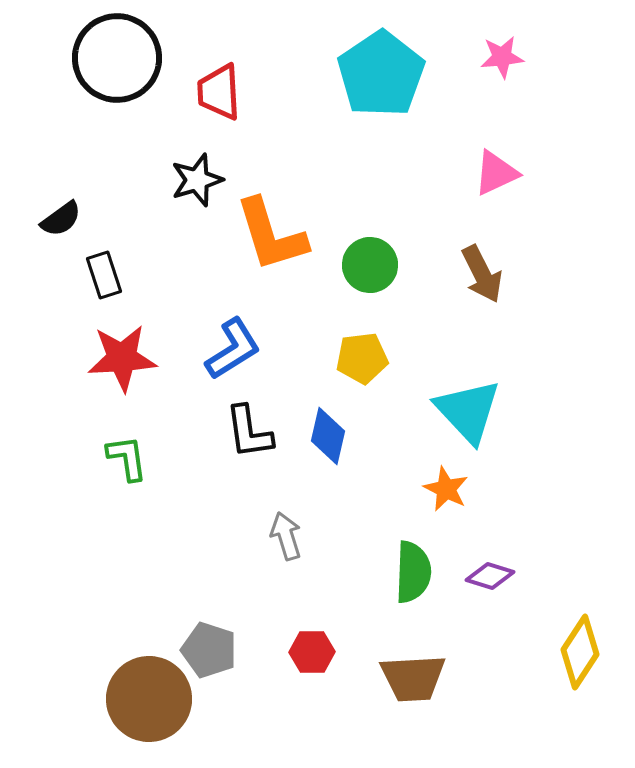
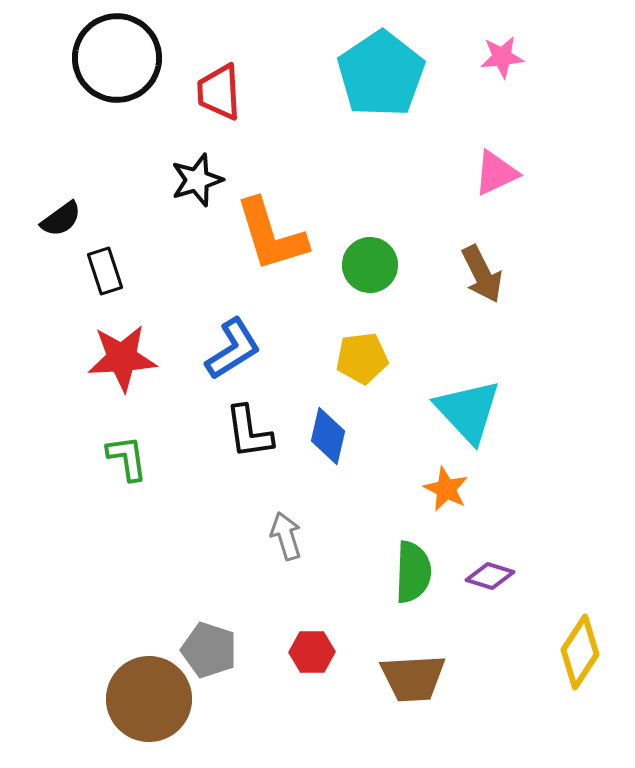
black rectangle: moved 1 px right, 4 px up
